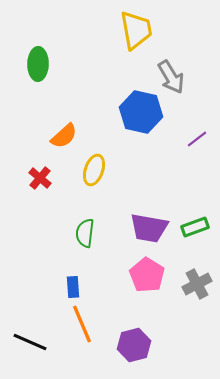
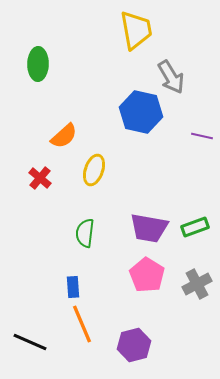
purple line: moved 5 px right, 3 px up; rotated 50 degrees clockwise
